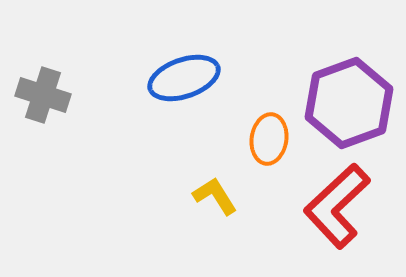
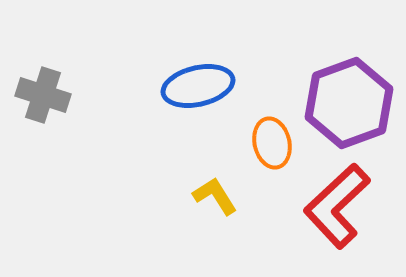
blue ellipse: moved 14 px right, 8 px down; rotated 6 degrees clockwise
orange ellipse: moved 3 px right, 4 px down; rotated 21 degrees counterclockwise
